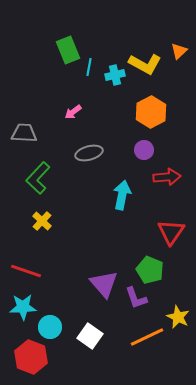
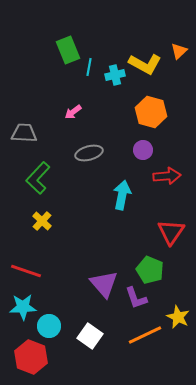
orange hexagon: rotated 16 degrees counterclockwise
purple circle: moved 1 px left
red arrow: moved 1 px up
cyan circle: moved 1 px left, 1 px up
orange line: moved 2 px left, 2 px up
